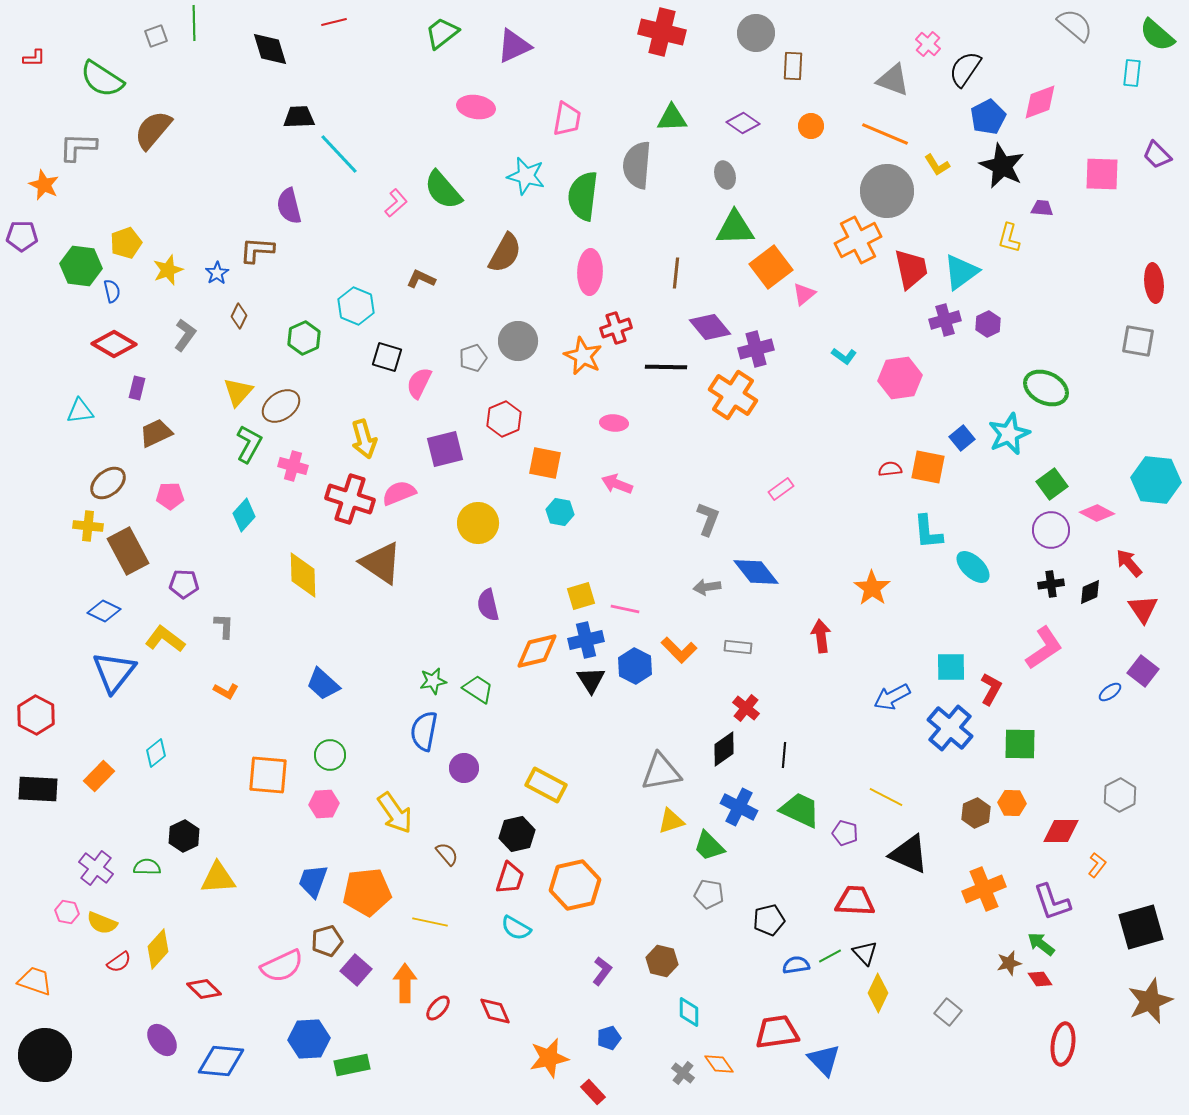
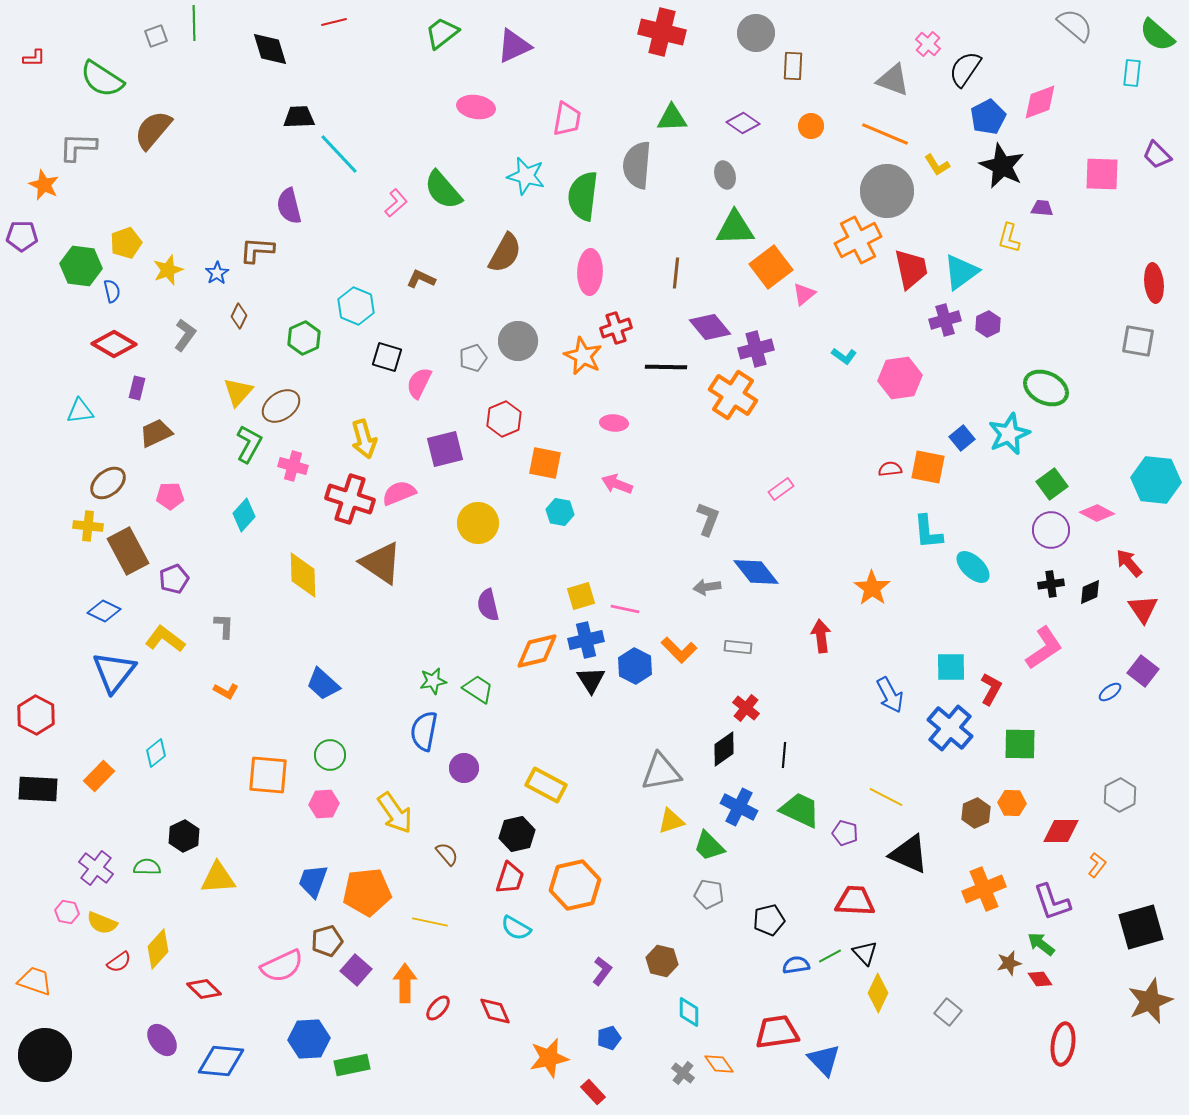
purple pentagon at (184, 584): moved 10 px left, 5 px up; rotated 24 degrees counterclockwise
blue arrow at (892, 697): moved 2 px left, 2 px up; rotated 90 degrees counterclockwise
